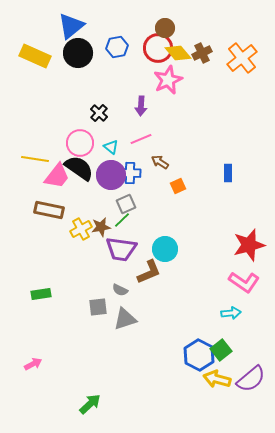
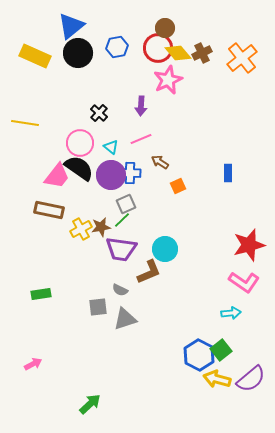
yellow line at (35, 159): moved 10 px left, 36 px up
